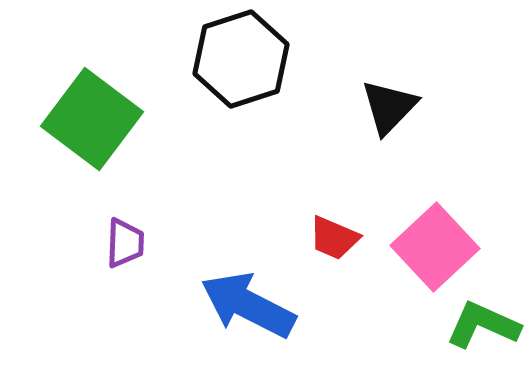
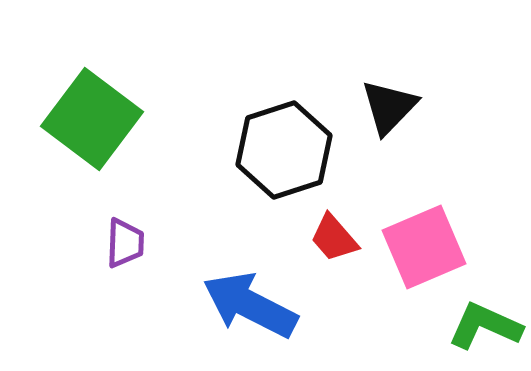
black hexagon: moved 43 px right, 91 px down
red trapezoid: rotated 26 degrees clockwise
pink square: moved 11 px left; rotated 20 degrees clockwise
blue arrow: moved 2 px right
green L-shape: moved 2 px right, 1 px down
